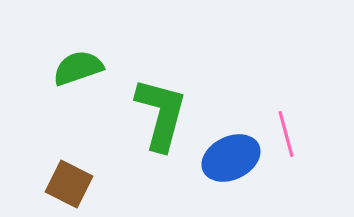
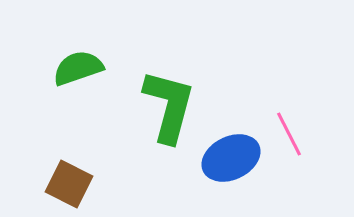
green L-shape: moved 8 px right, 8 px up
pink line: moved 3 px right; rotated 12 degrees counterclockwise
